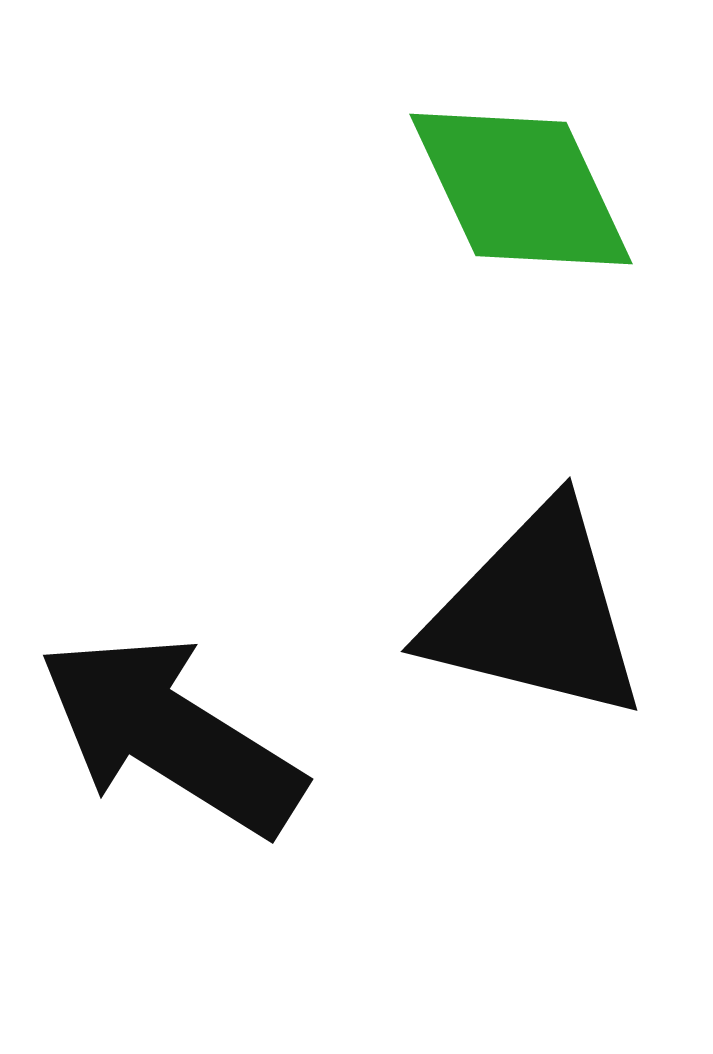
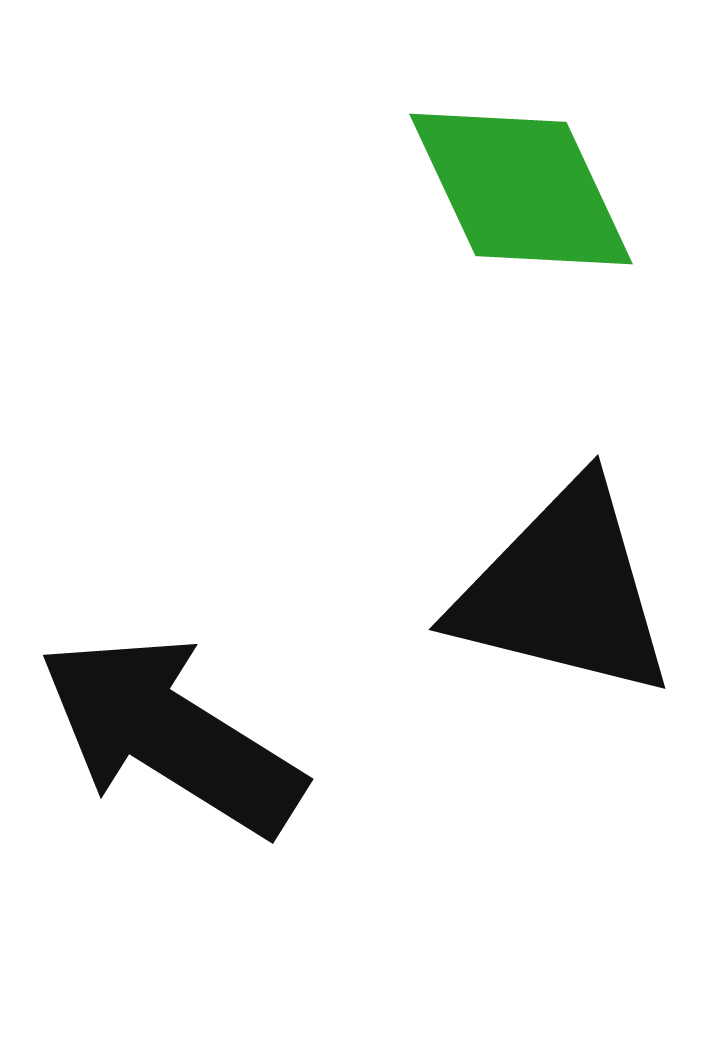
black triangle: moved 28 px right, 22 px up
